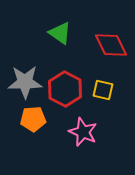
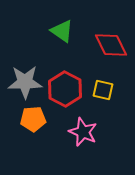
green triangle: moved 2 px right, 2 px up
